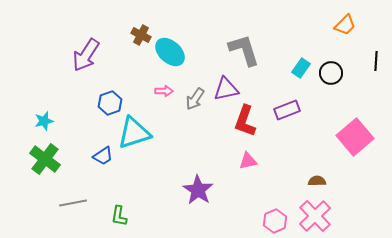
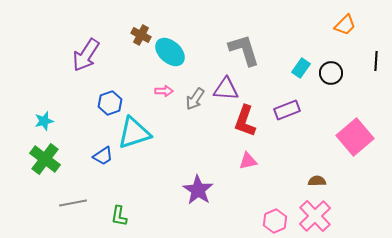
purple triangle: rotated 16 degrees clockwise
